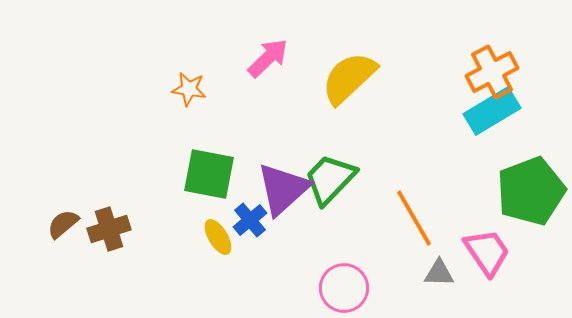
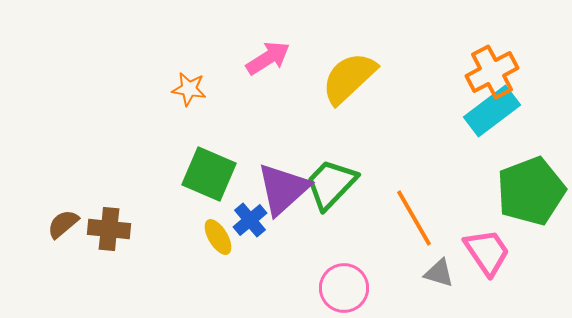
pink arrow: rotated 12 degrees clockwise
cyan rectangle: rotated 6 degrees counterclockwise
green square: rotated 12 degrees clockwise
green trapezoid: moved 1 px right, 5 px down
brown cross: rotated 24 degrees clockwise
gray triangle: rotated 16 degrees clockwise
